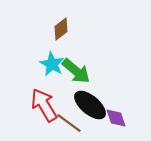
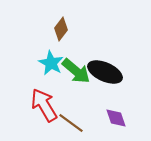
brown diamond: rotated 15 degrees counterclockwise
cyan star: moved 1 px left, 1 px up
black ellipse: moved 15 px right, 33 px up; rotated 16 degrees counterclockwise
brown line: moved 2 px right
